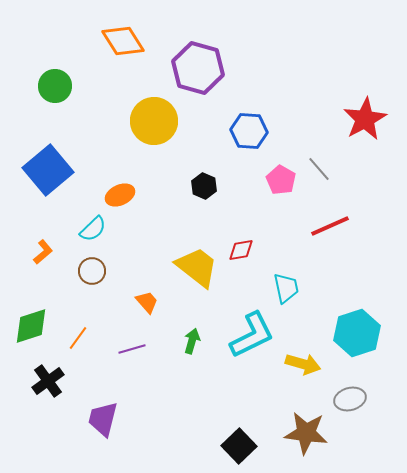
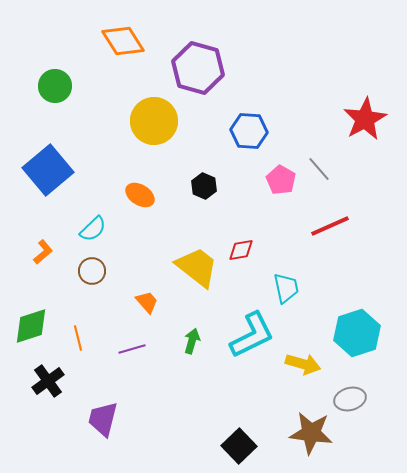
orange ellipse: moved 20 px right; rotated 56 degrees clockwise
orange line: rotated 50 degrees counterclockwise
brown star: moved 5 px right
